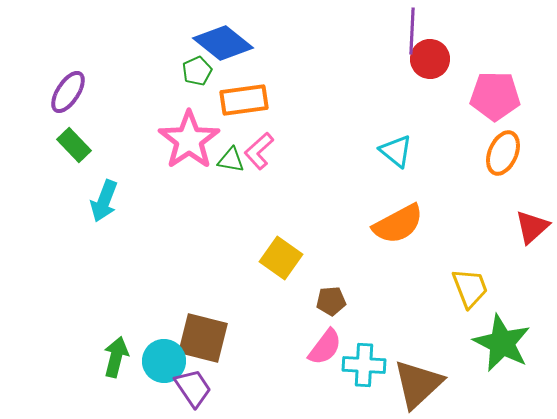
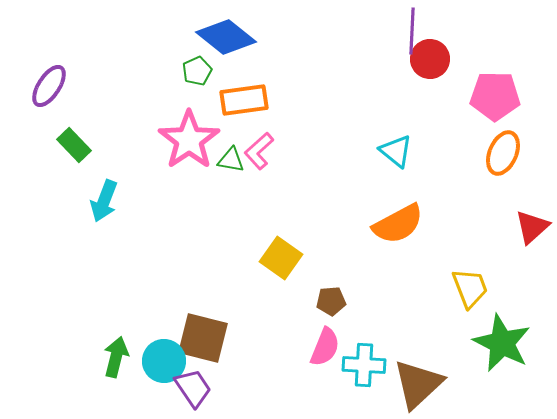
blue diamond: moved 3 px right, 6 px up
purple ellipse: moved 19 px left, 6 px up
pink semicircle: rotated 15 degrees counterclockwise
